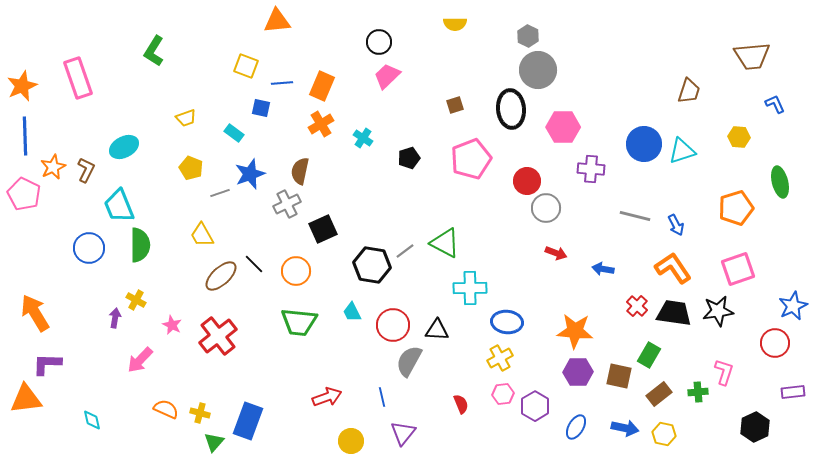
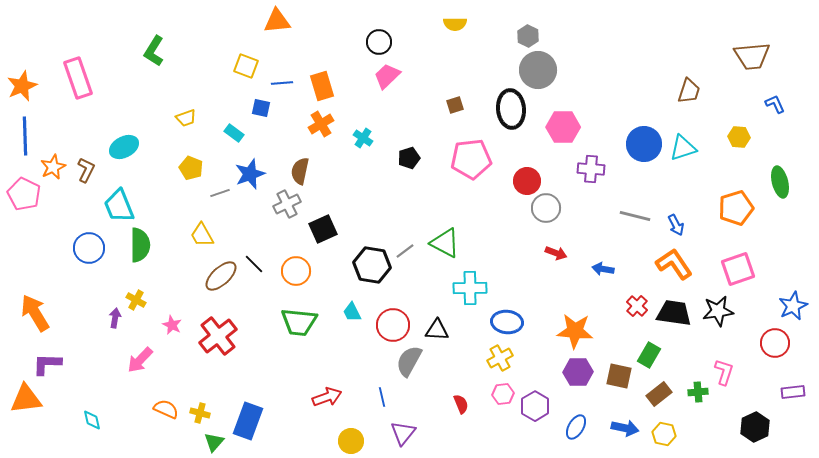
orange rectangle at (322, 86): rotated 40 degrees counterclockwise
cyan triangle at (682, 151): moved 1 px right, 3 px up
pink pentagon at (471, 159): rotated 15 degrees clockwise
orange L-shape at (673, 268): moved 1 px right, 4 px up
